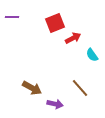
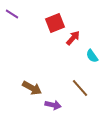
purple line: moved 3 px up; rotated 32 degrees clockwise
red arrow: rotated 21 degrees counterclockwise
cyan semicircle: moved 1 px down
purple arrow: moved 2 px left, 1 px down
